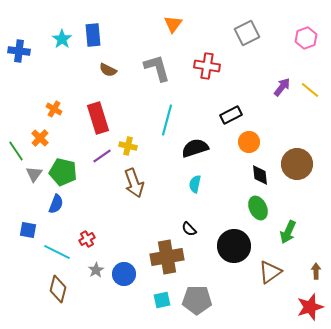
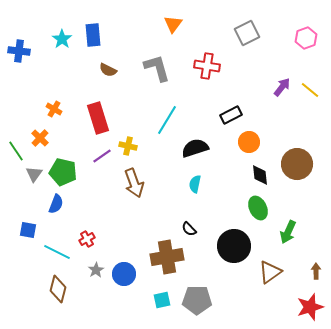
cyan line at (167, 120): rotated 16 degrees clockwise
